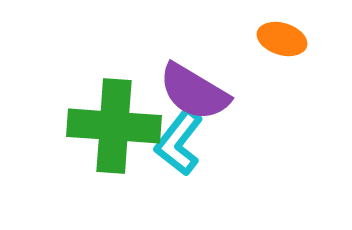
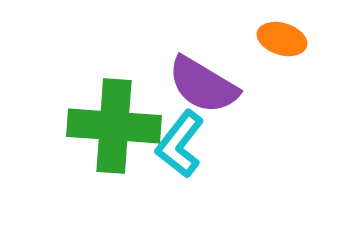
purple semicircle: moved 9 px right, 7 px up
cyan L-shape: moved 1 px right, 2 px down
